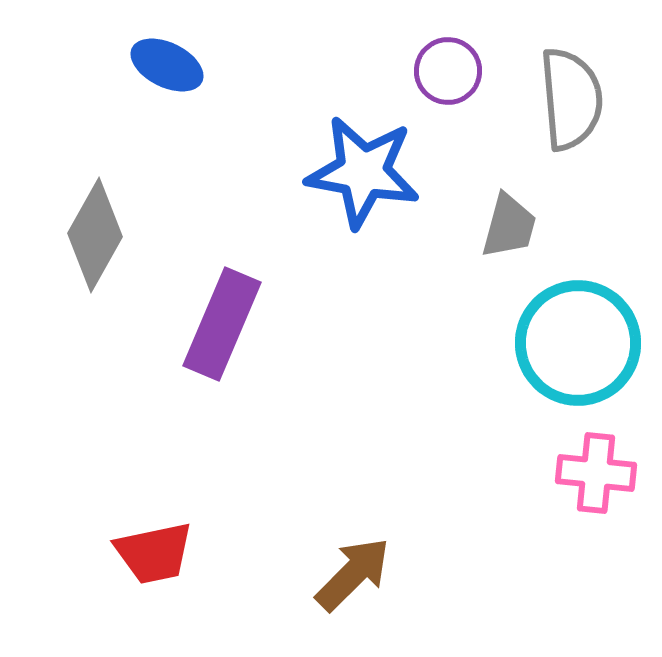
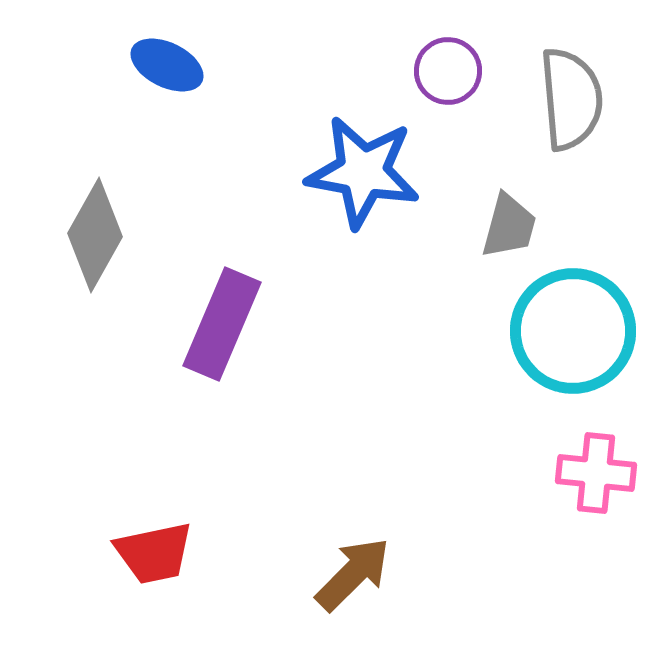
cyan circle: moved 5 px left, 12 px up
